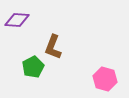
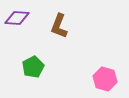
purple diamond: moved 2 px up
brown L-shape: moved 6 px right, 21 px up
